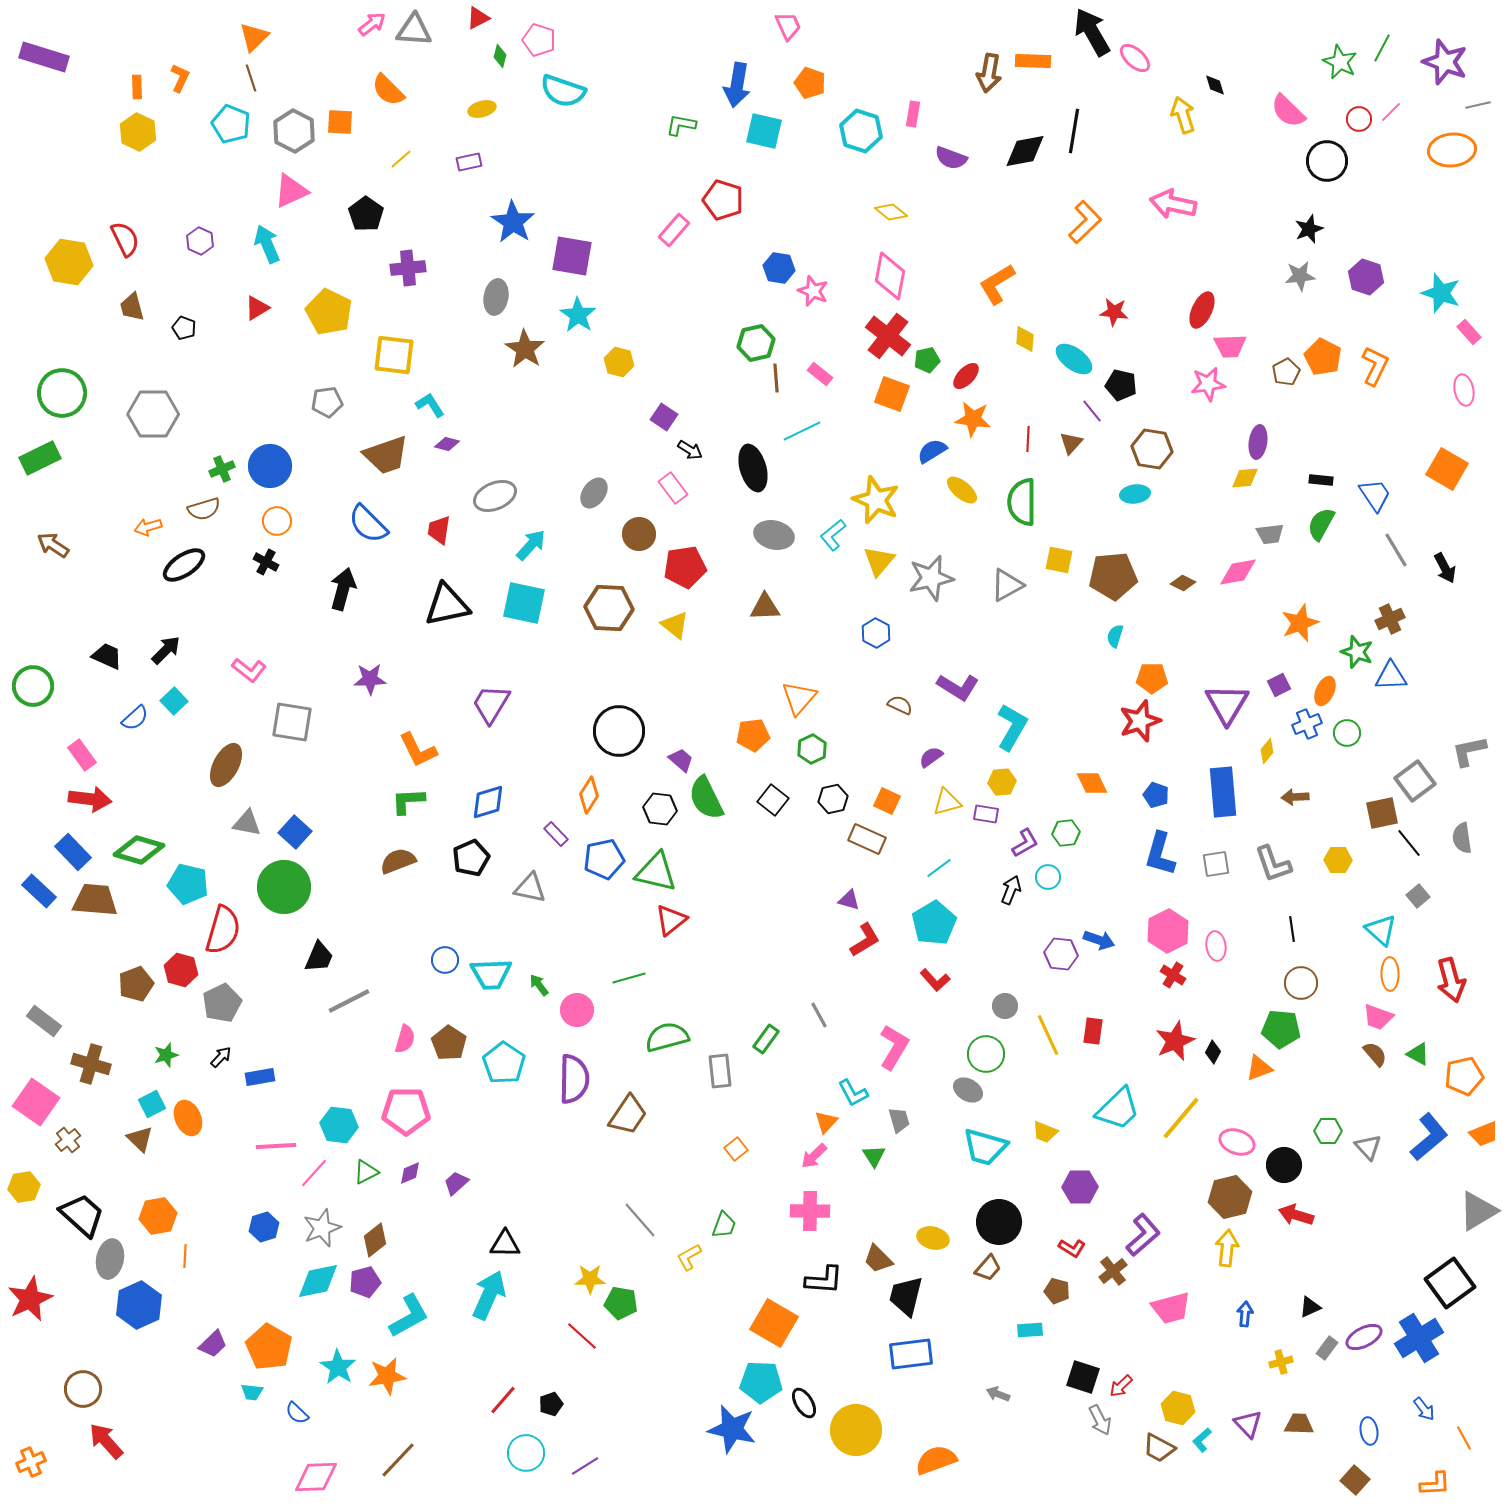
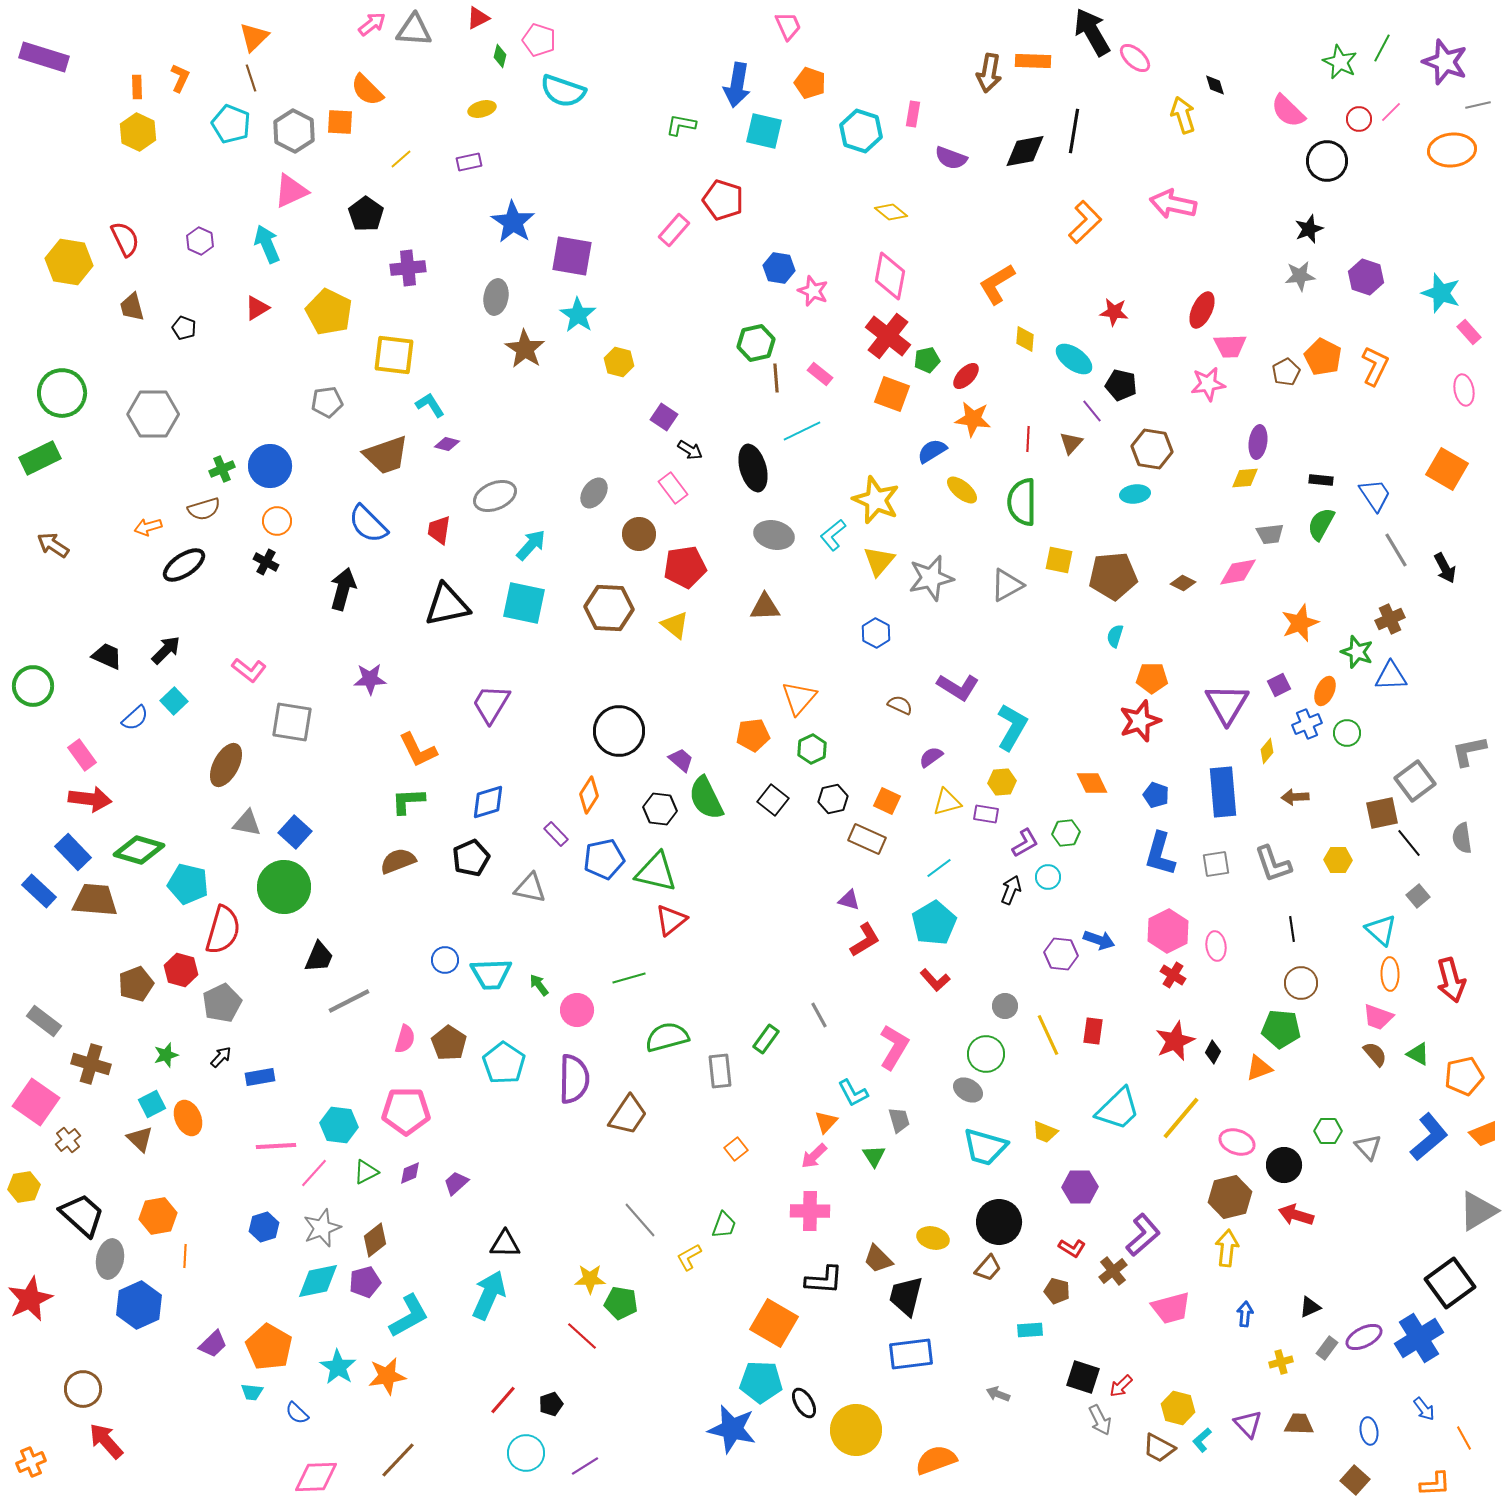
orange semicircle at (388, 90): moved 21 px left
